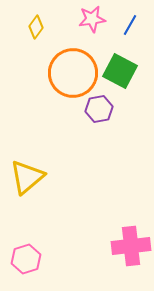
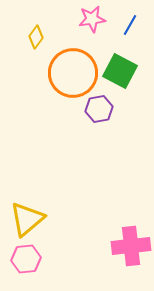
yellow diamond: moved 10 px down
yellow triangle: moved 42 px down
pink hexagon: rotated 12 degrees clockwise
